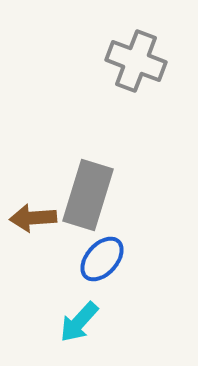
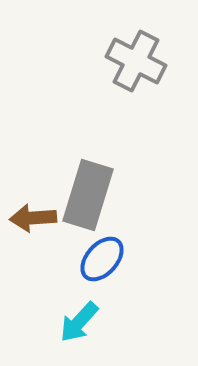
gray cross: rotated 6 degrees clockwise
